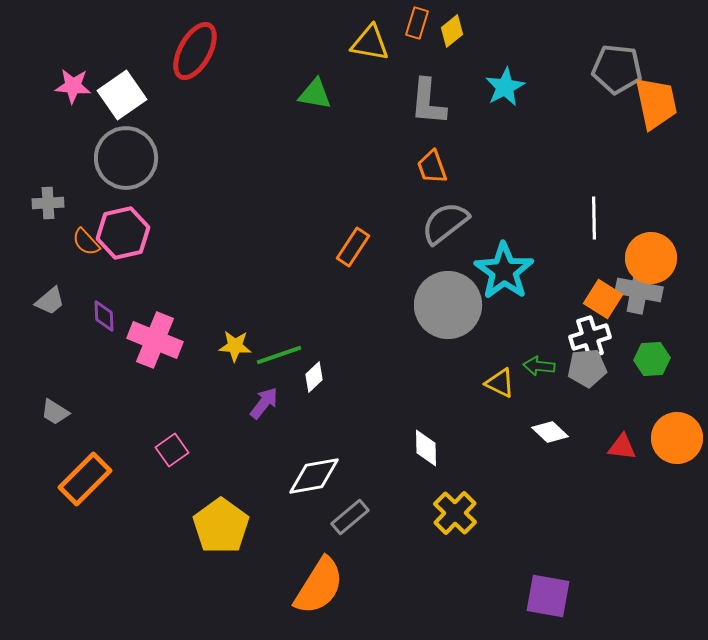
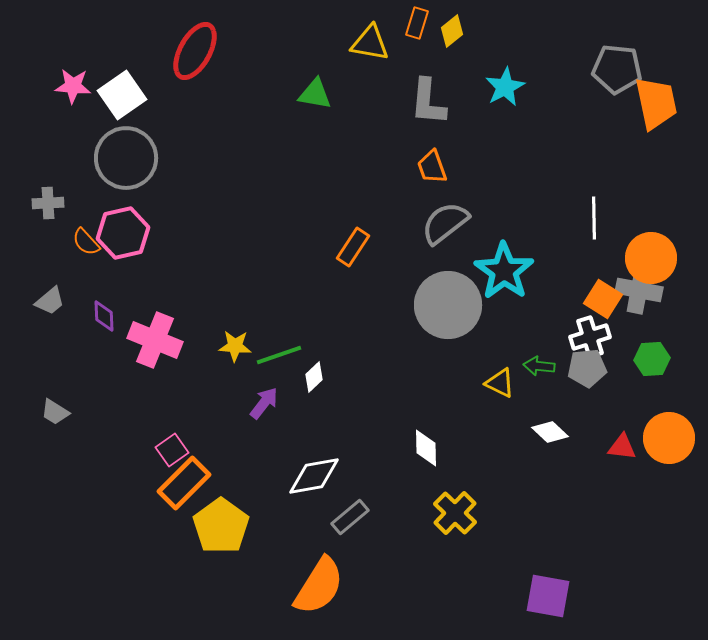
orange circle at (677, 438): moved 8 px left
orange rectangle at (85, 479): moved 99 px right, 4 px down
